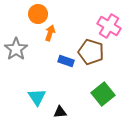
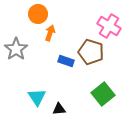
black triangle: moved 1 px left, 3 px up
